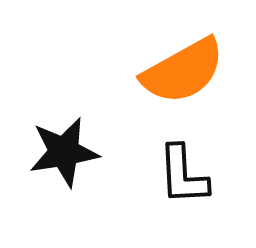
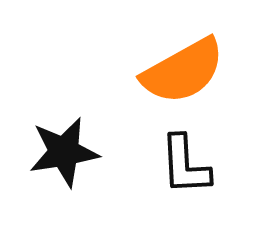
black L-shape: moved 2 px right, 10 px up
